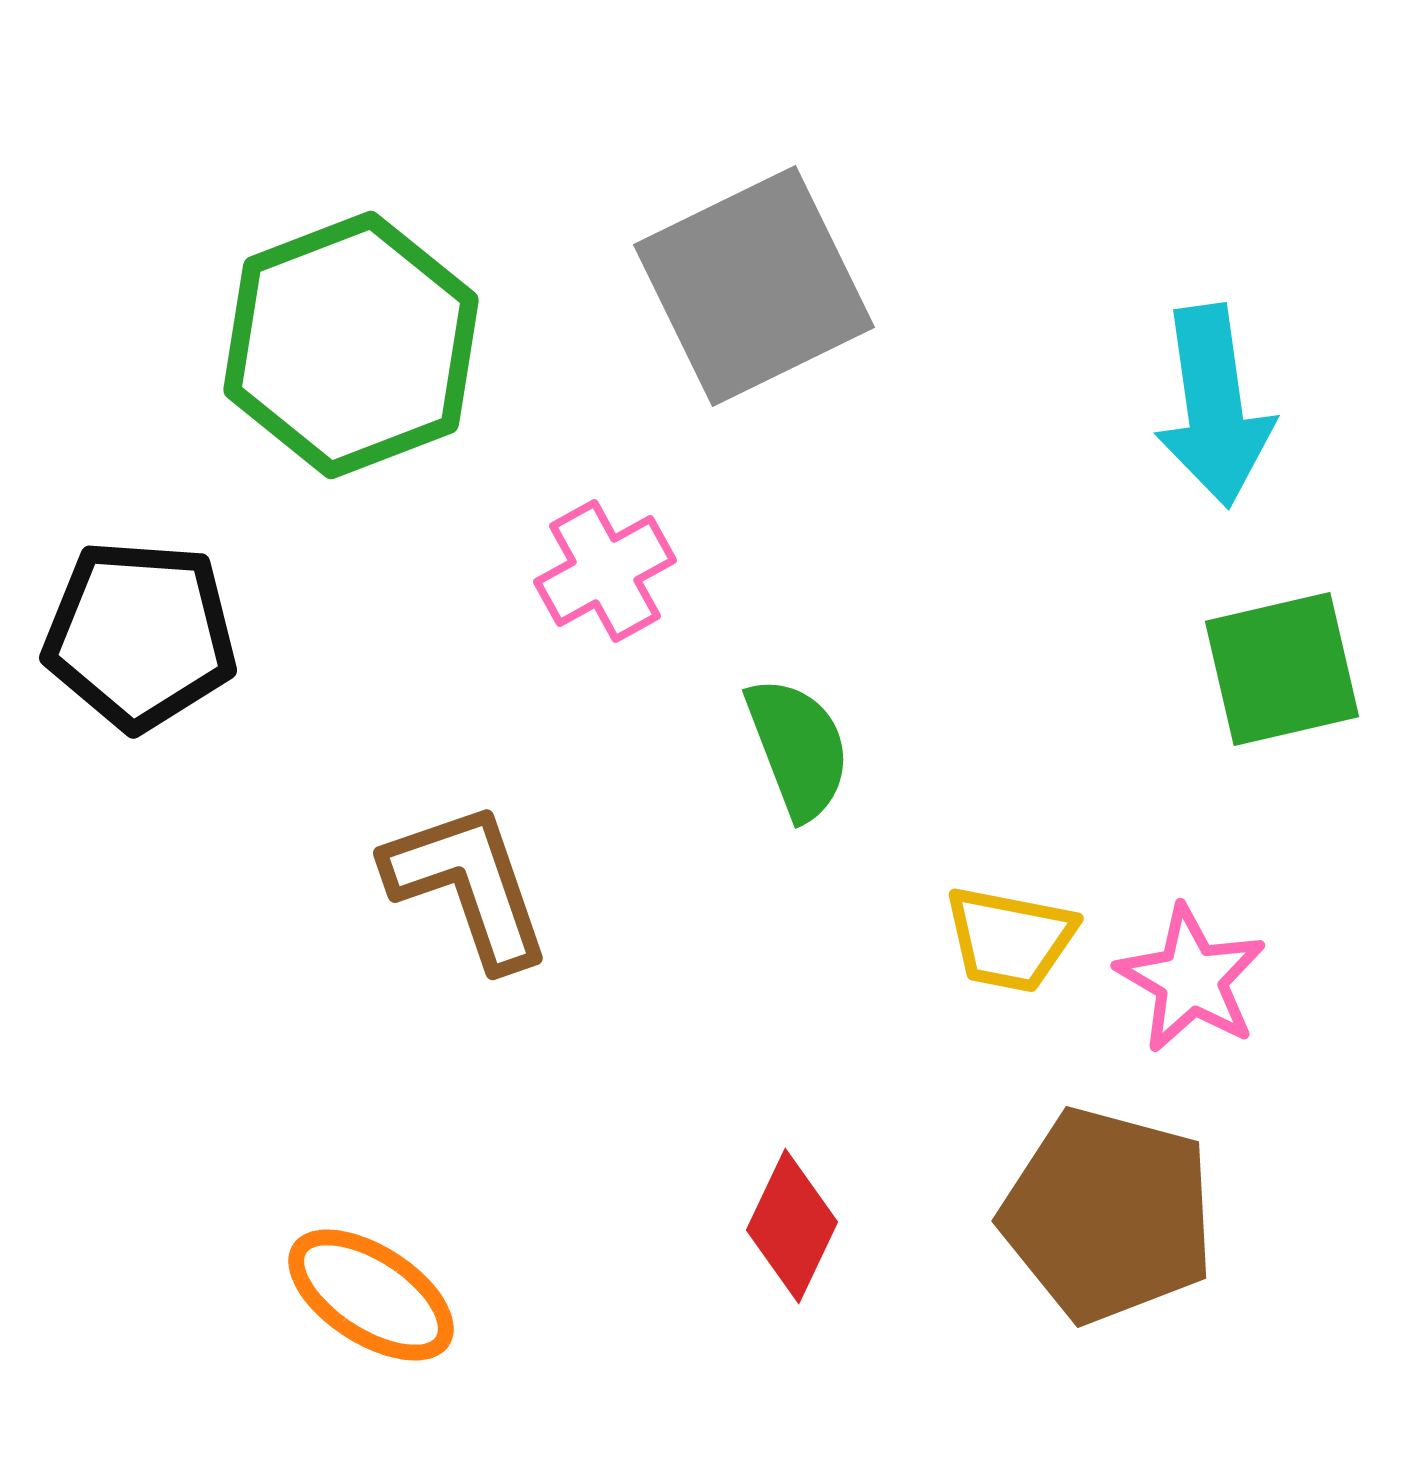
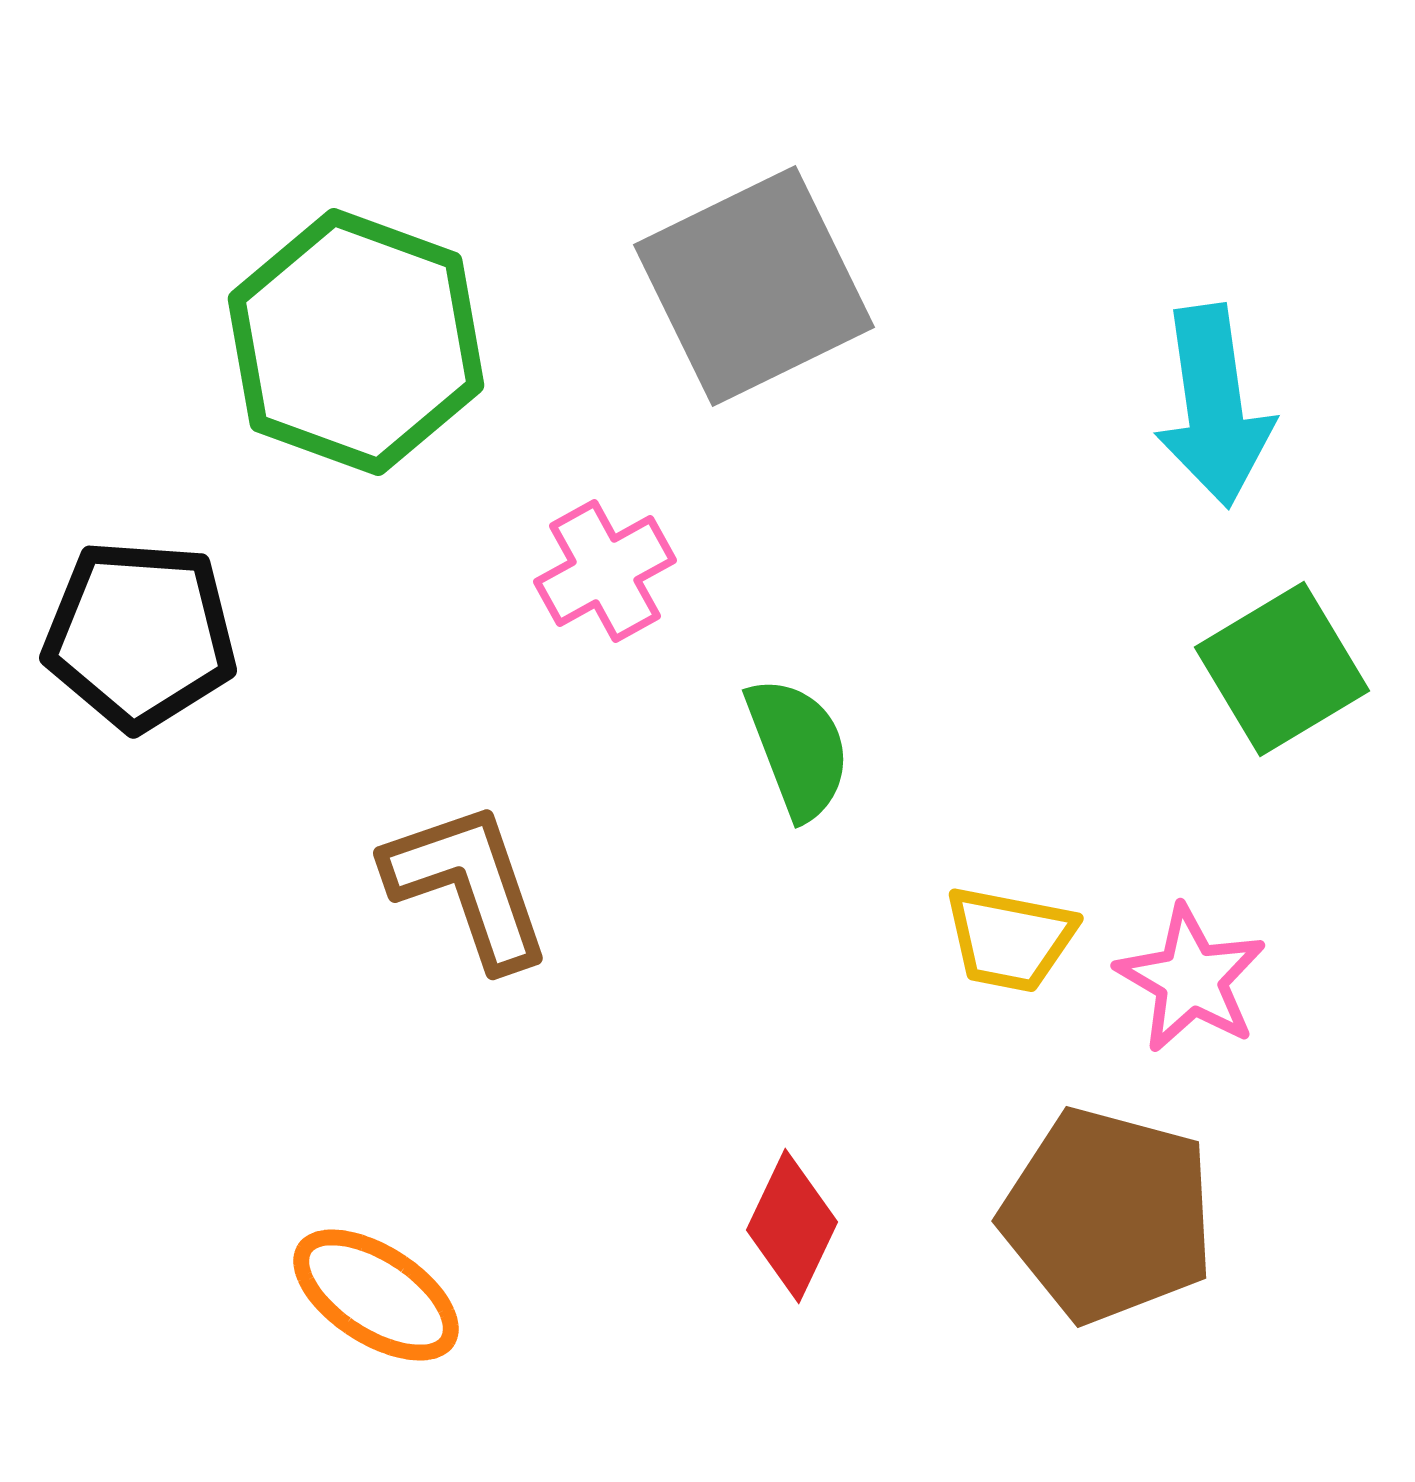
green hexagon: moved 5 px right, 3 px up; rotated 19 degrees counterclockwise
green square: rotated 18 degrees counterclockwise
orange ellipse: moved 5 px right
